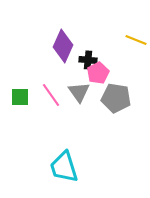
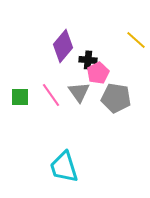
yellow line: rotated 20 degrees clockwise
purple diamond: rotated 16 degrees clockwise
